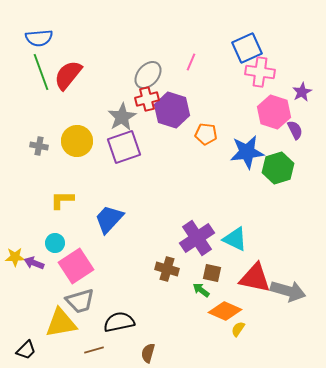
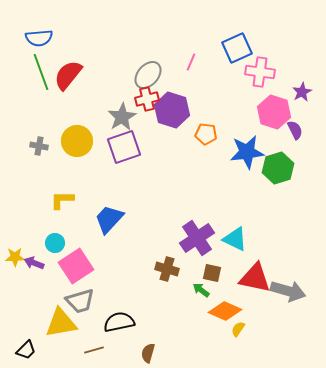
blue square: moved 10 px left
